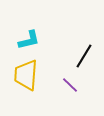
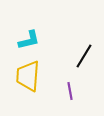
yellow trapezoid: moved 2 px right, 1 px down
purple line: moved 6 px down; rotated 36 degrees clockwise
